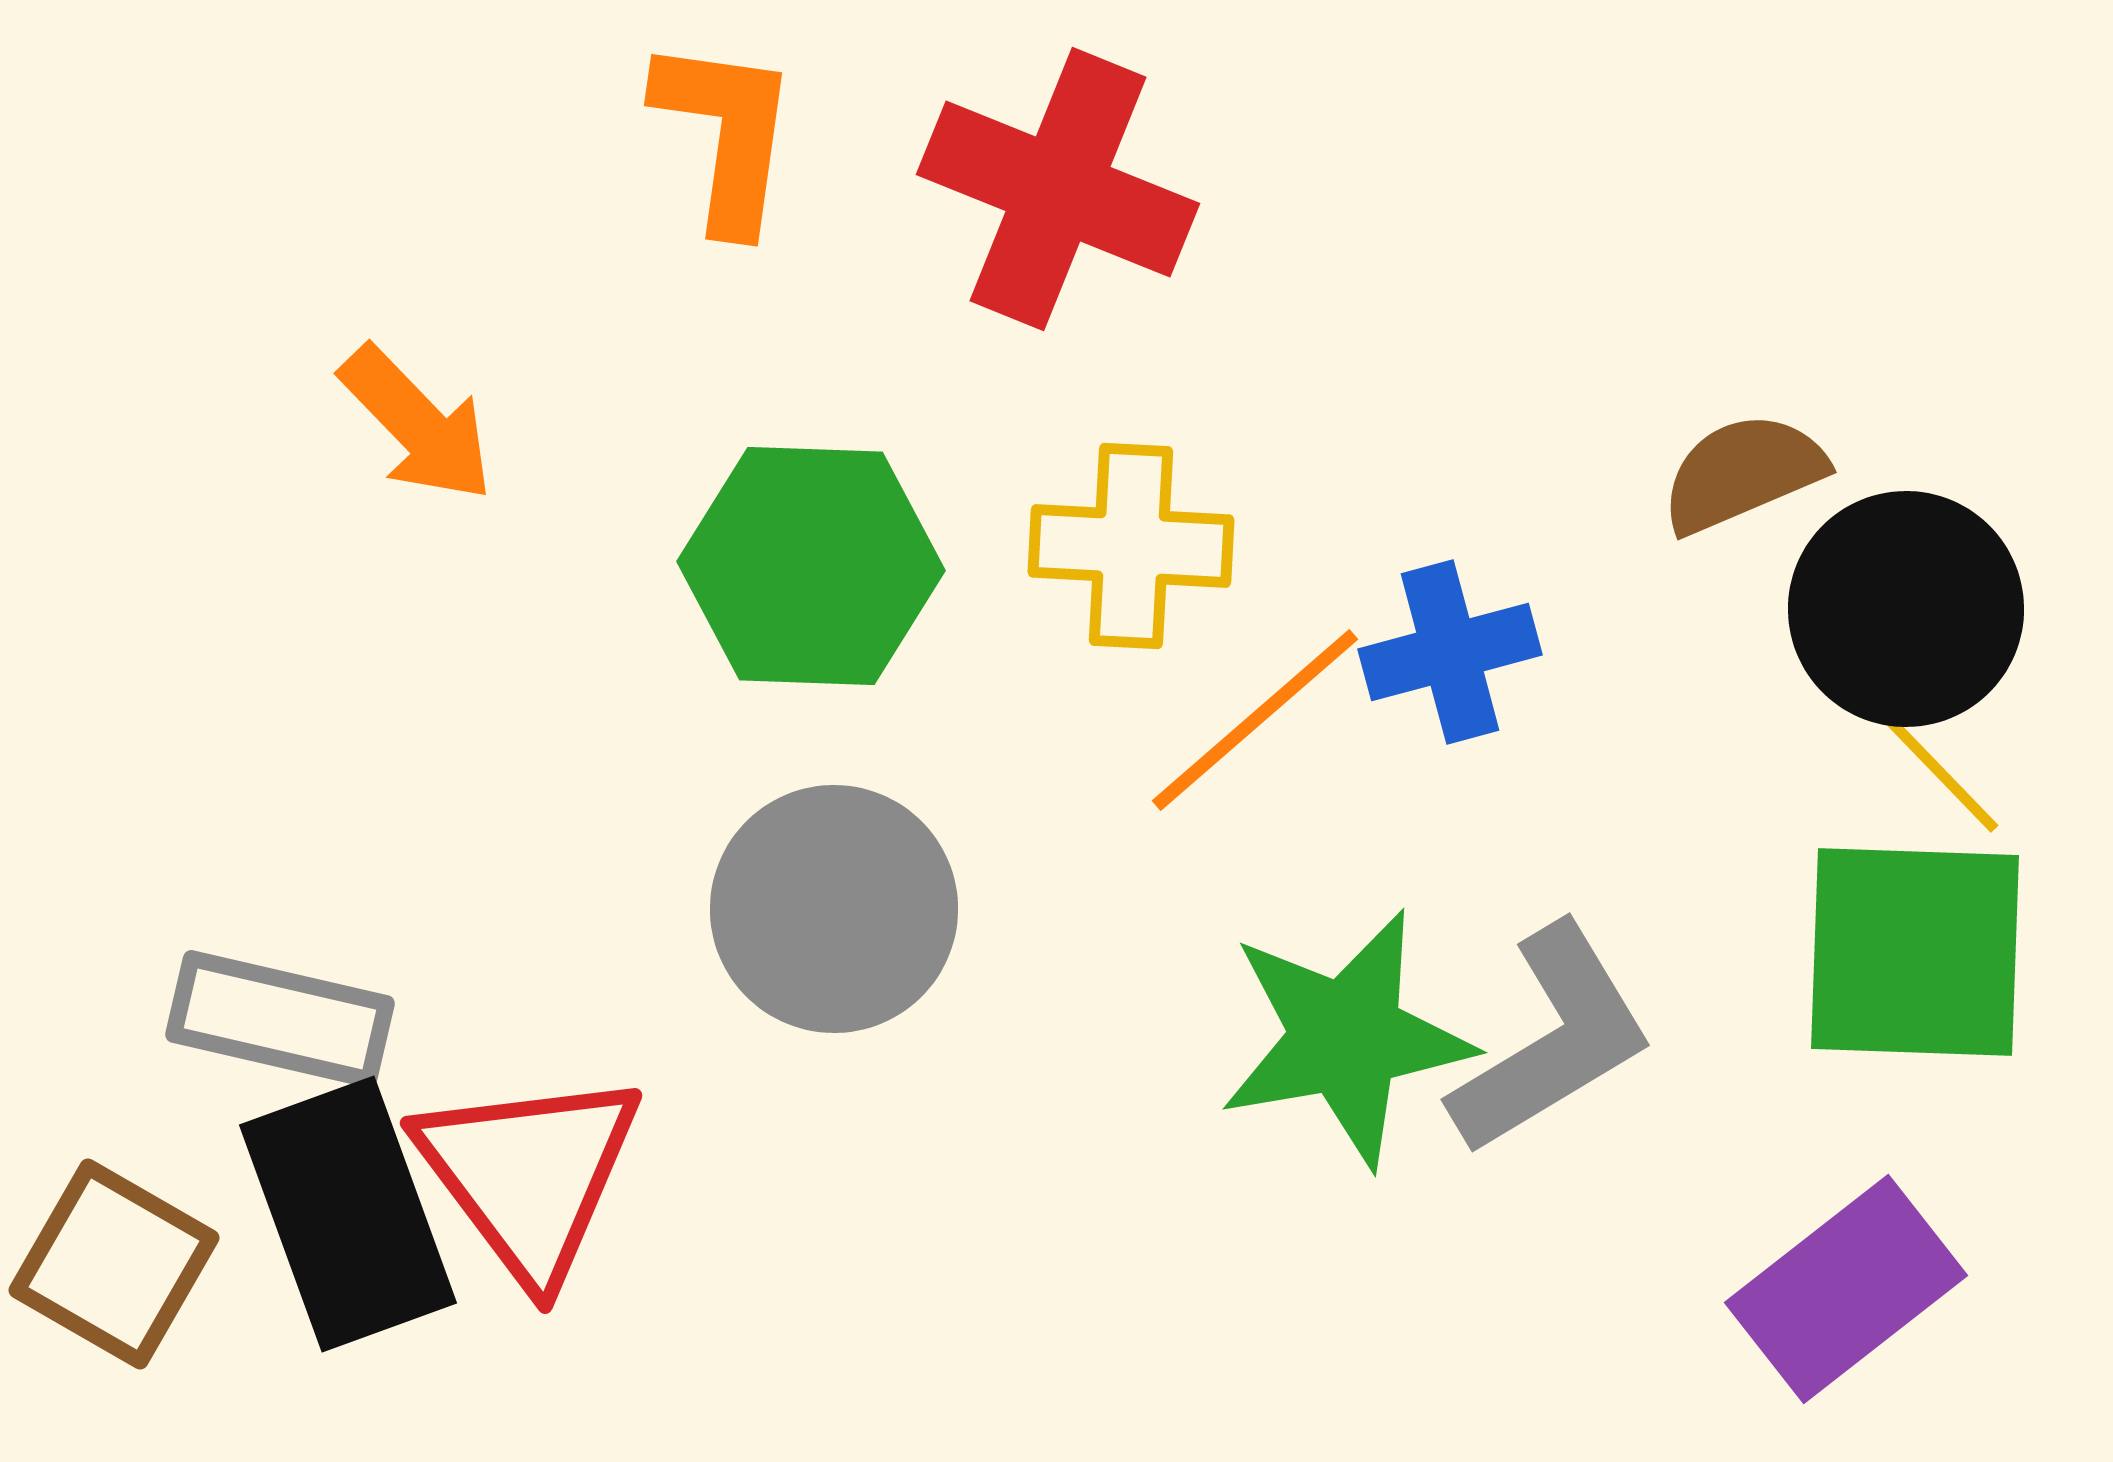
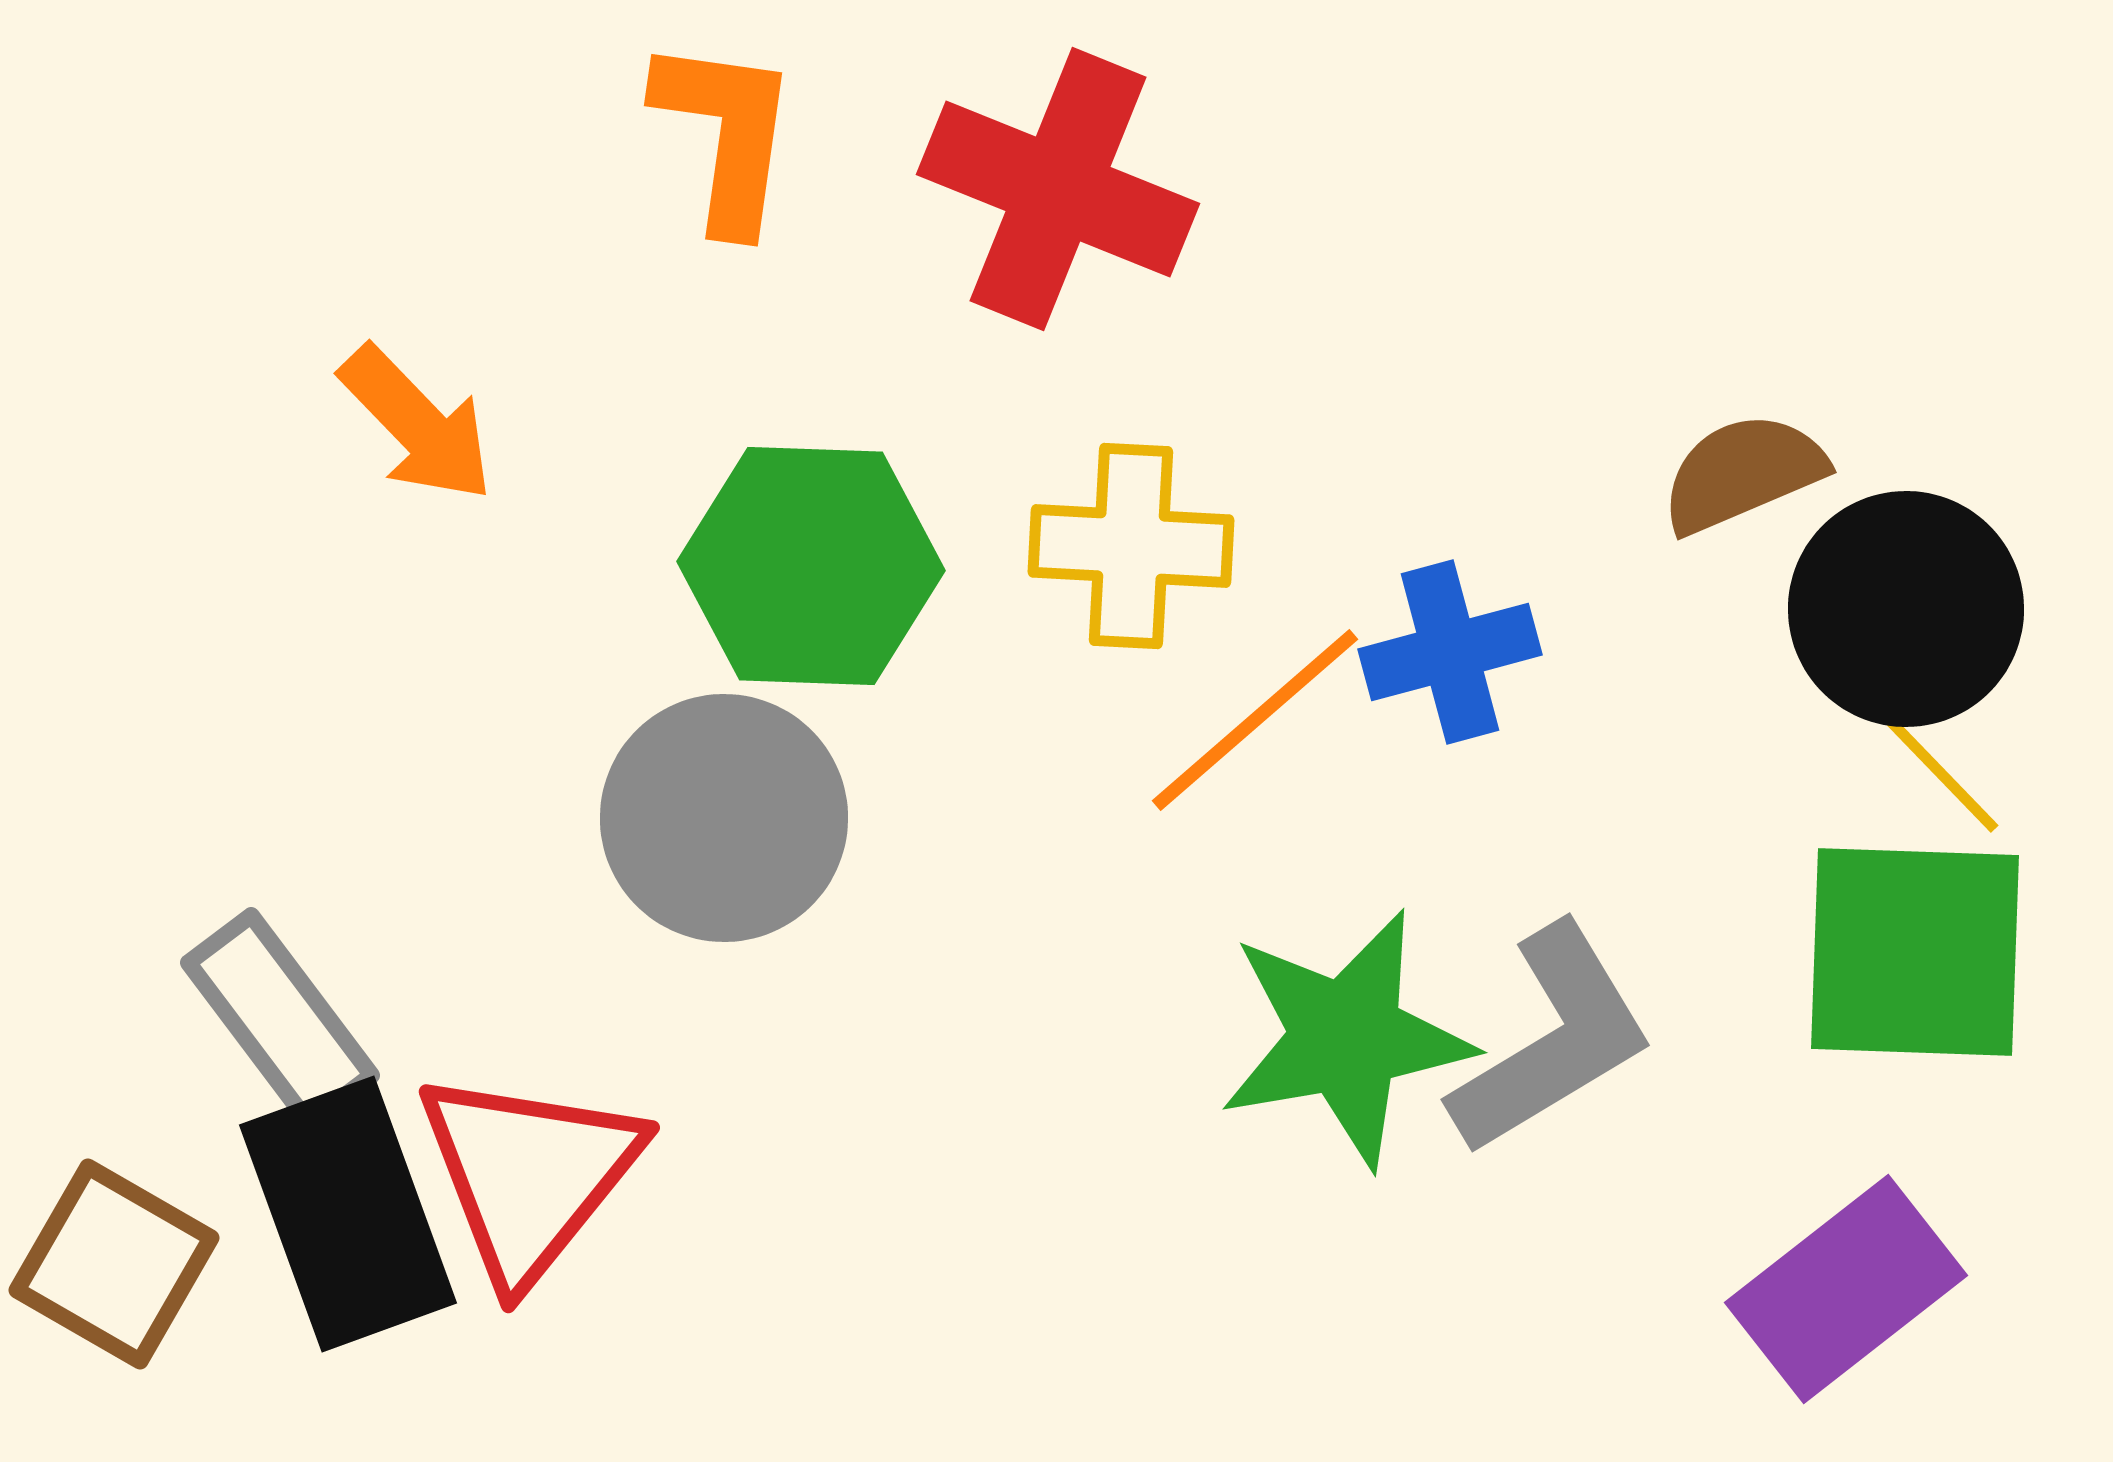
gray circle: moved 110 px left, 91 px up
gray rectangle: rotated 40 degrees clockwise
red triangle: rotated 16 degrees clockwise
